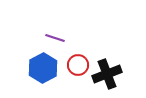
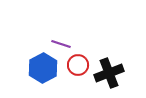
purple line: moved 6 px right, 6 px down
black cross: moved 2 px right, 1 px up
